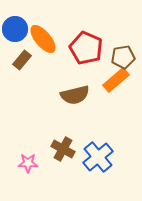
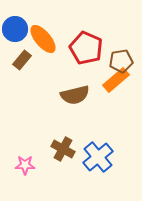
brown pentagon: moved 2 px left, 4 px down
pink star: moved 3 px left, 2 px down
